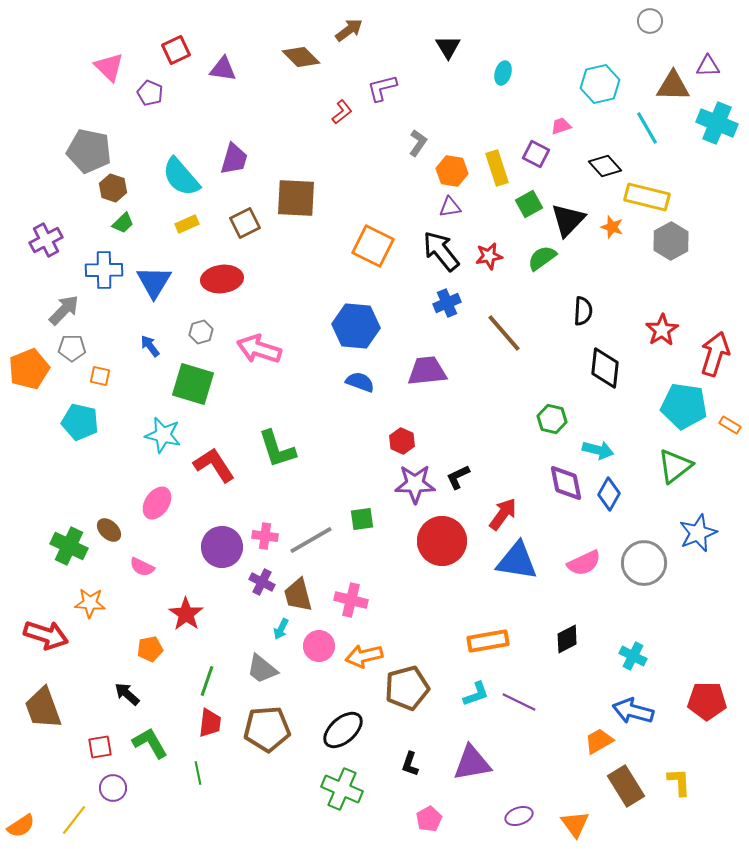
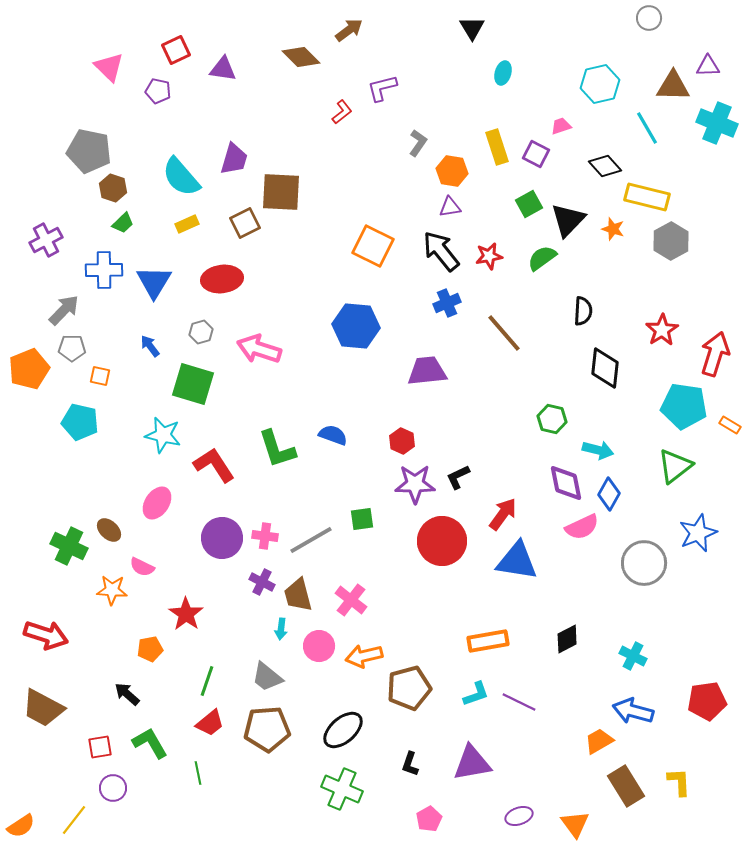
gray circle at (650, 21): moved 1 px left, 3 px up
black triangle at (448, 47): moved 24 px right, 19 px up
purple pentagon at (150, 93): moved 8 px right, 2 px up; rotated 10 degrees counterclockwise
yellow rectangle at (497, 168): moved 21 px up
brown square at (296, 198): moved 15 px left, 6 px up
orange star at (612, 227): moved 1 px right, 2 px down
blue semicircle at (360, 382): moved 27 px left, 53 px down
purple circle at (222, 547): moved 9 px up
pink semicircle at (584, 563): moved 2 px left, 36 px up
pink cross at (351, 600): rotated 24 degrees clockwise
orange star at (90, 603): moved 22 px right, 13 px up
cyan arrow at (281, 629): rotated 20 degrees counterclockwise
gray trapezoid at (262, 669): moved 5 px right, 8 px down
brown pentagon at (407, 688): moved 2 px right
red pentagon at (707, 701): rotated 9 degrees counterclockwise
brown trapezoid at (43, 708): rotated 42 degrees counterclockwise
red trapezoid at (210, 723): rotated 44 degrees clockwise
